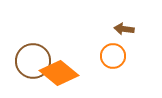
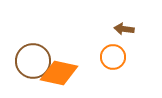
orange circle: moved 1 px down
orange diamond: rotated 27 degrees counterclockwise
